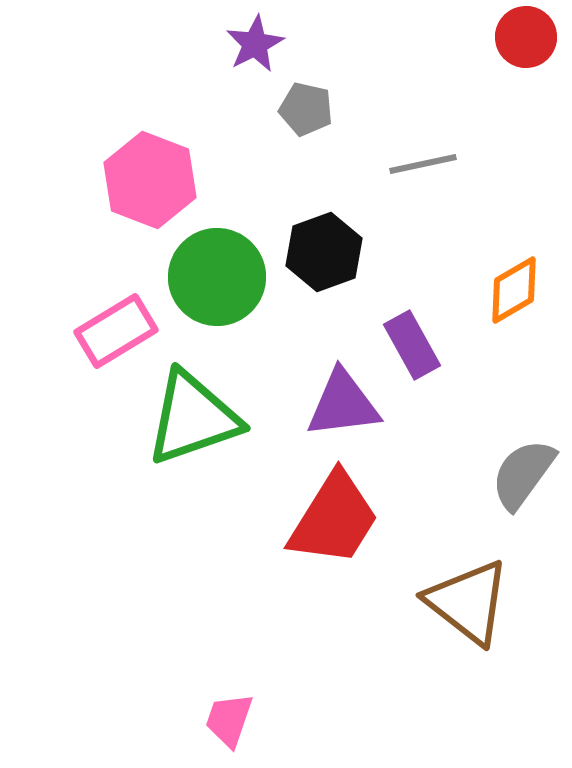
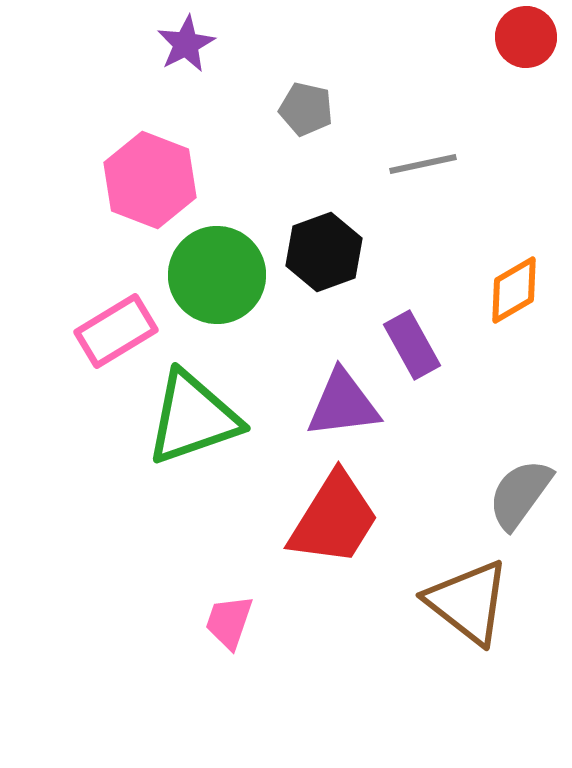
purple star: moved 69 px left
green circle: moved 2 px up
gray semicircle: moved 3 px left, 20 px down
pink trapezoid: moved 98 px up
